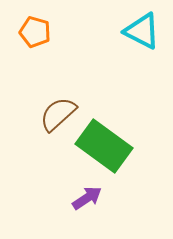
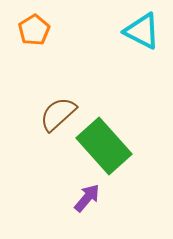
orange pentagon: moved 1 px left, 2 px up; rotated 24 degrees clockwise
green rectangle: rotated 12 degrees clockwise
purple arrow: rotated 16 degrees counterclockwise
